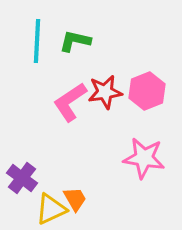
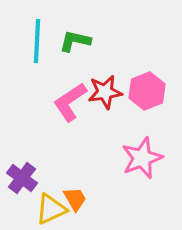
pink star: moved 2 px left; rotated 30 degrees counterclockwise
